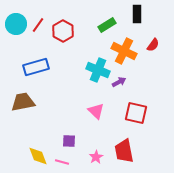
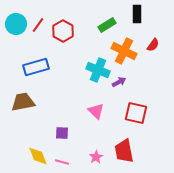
purple square: moved 7 px left, 8 px up
